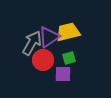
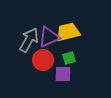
purple triangle: rotated 10 degrees clockwise
gray arrow: moved 3 px left, 3 px up
